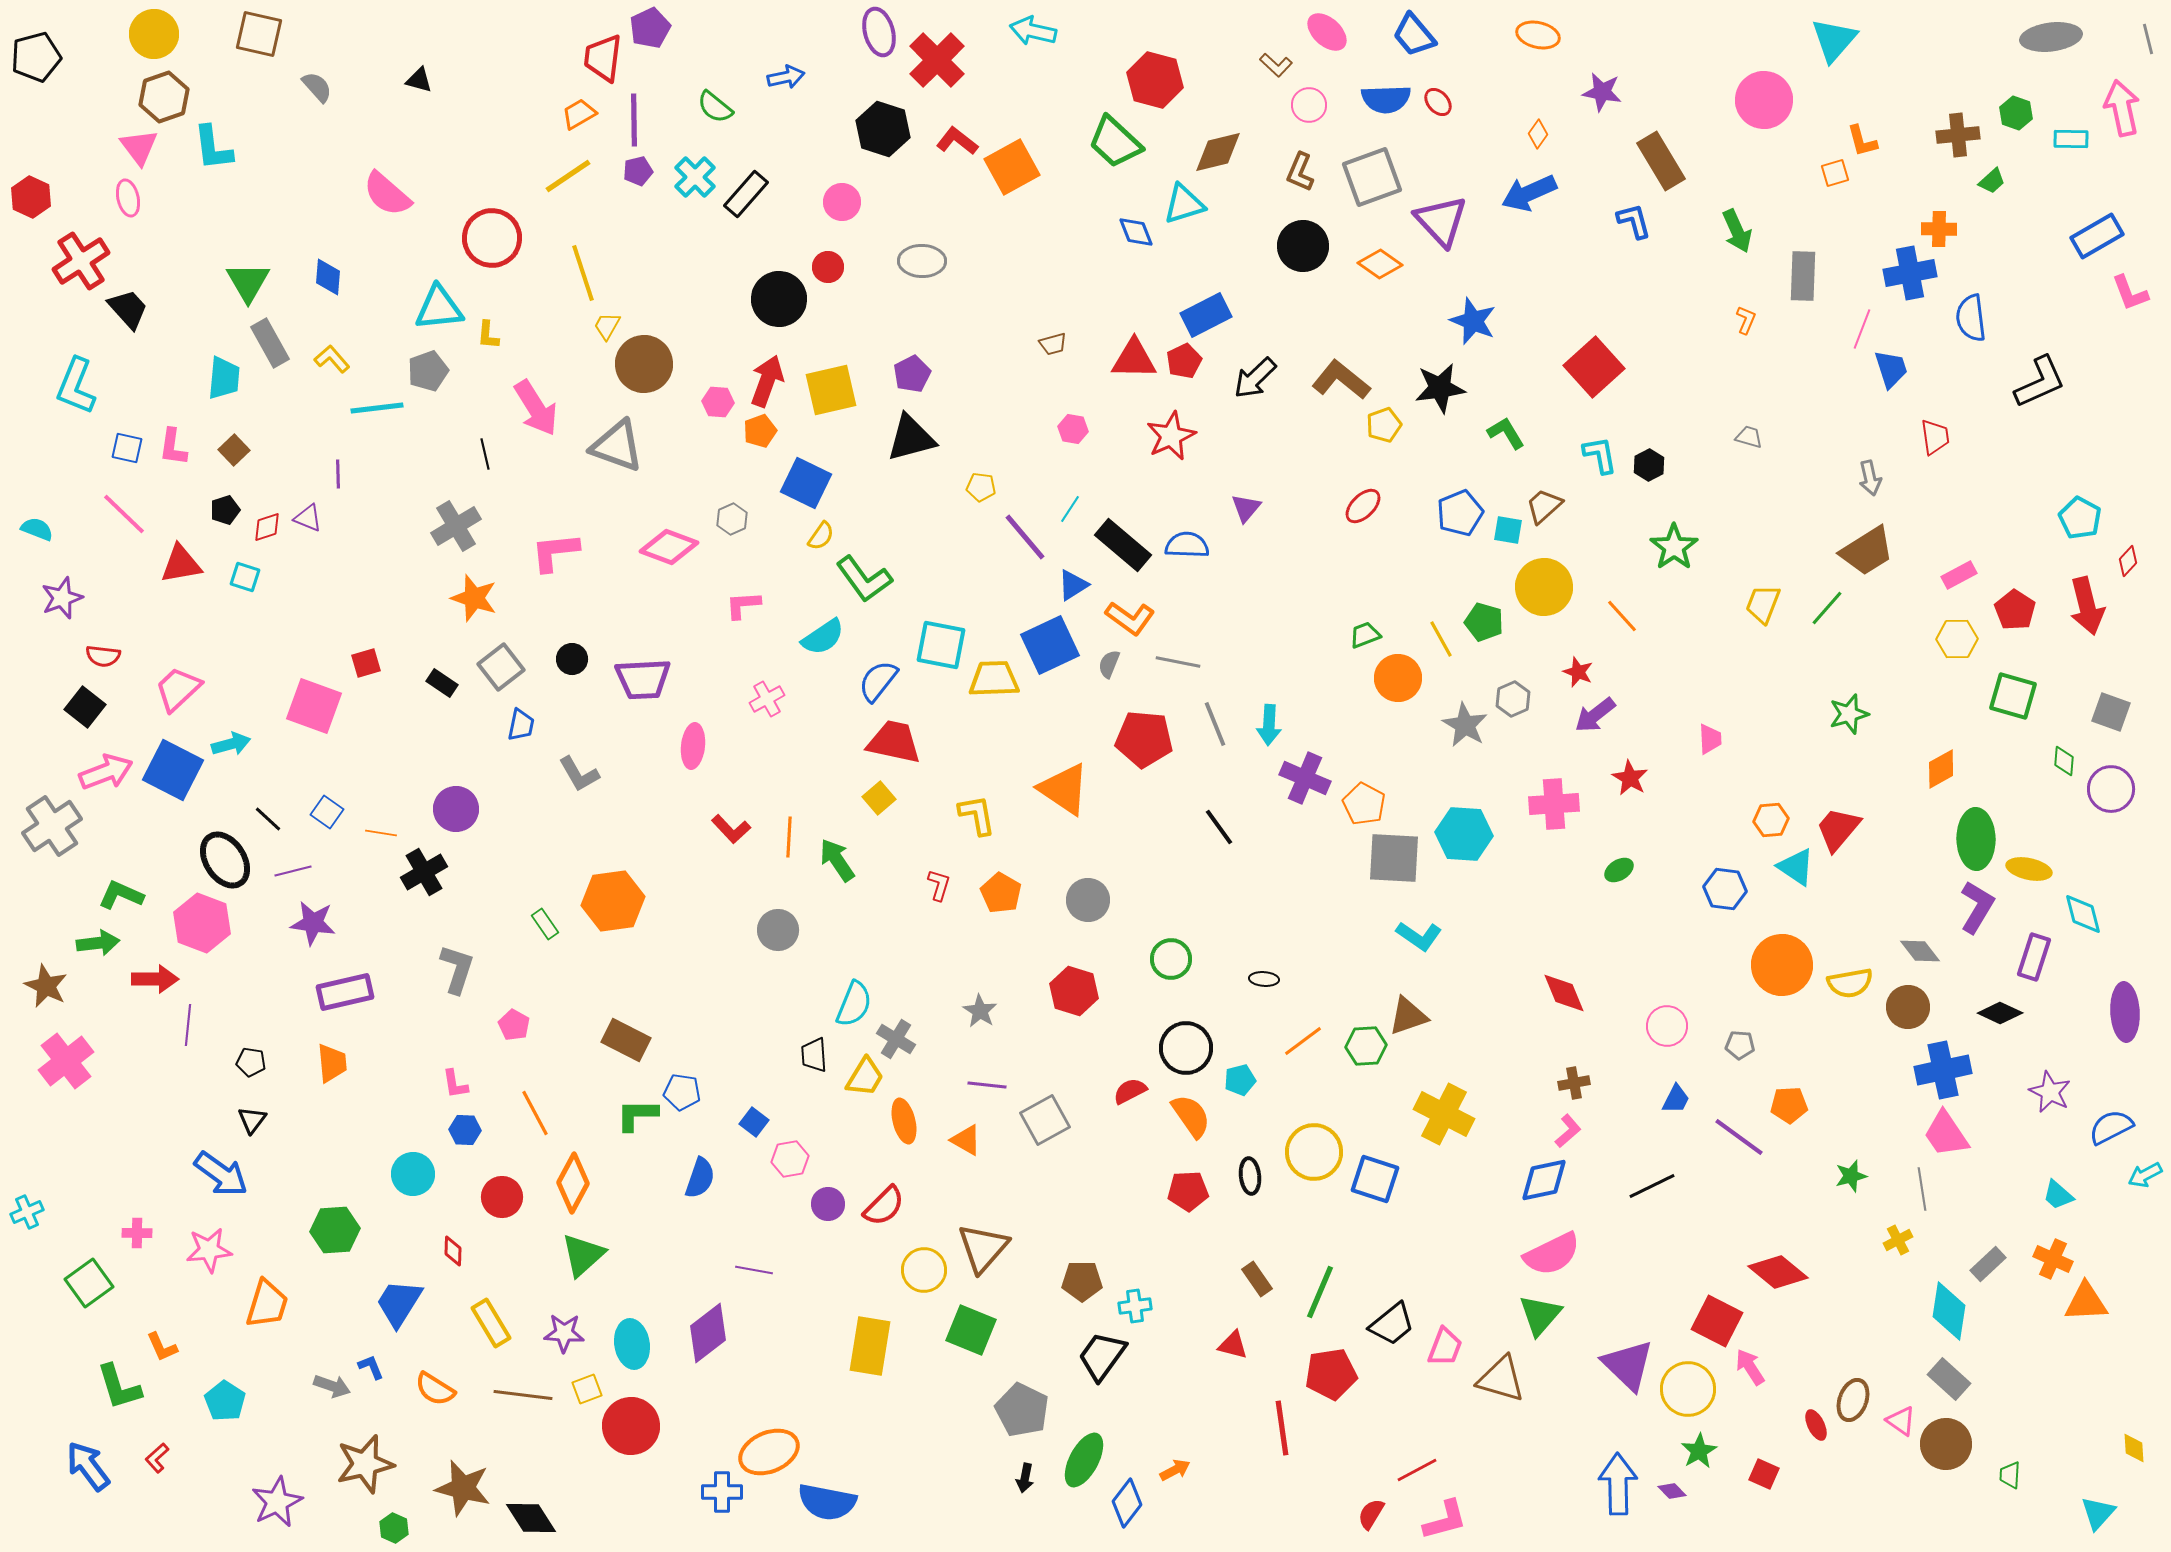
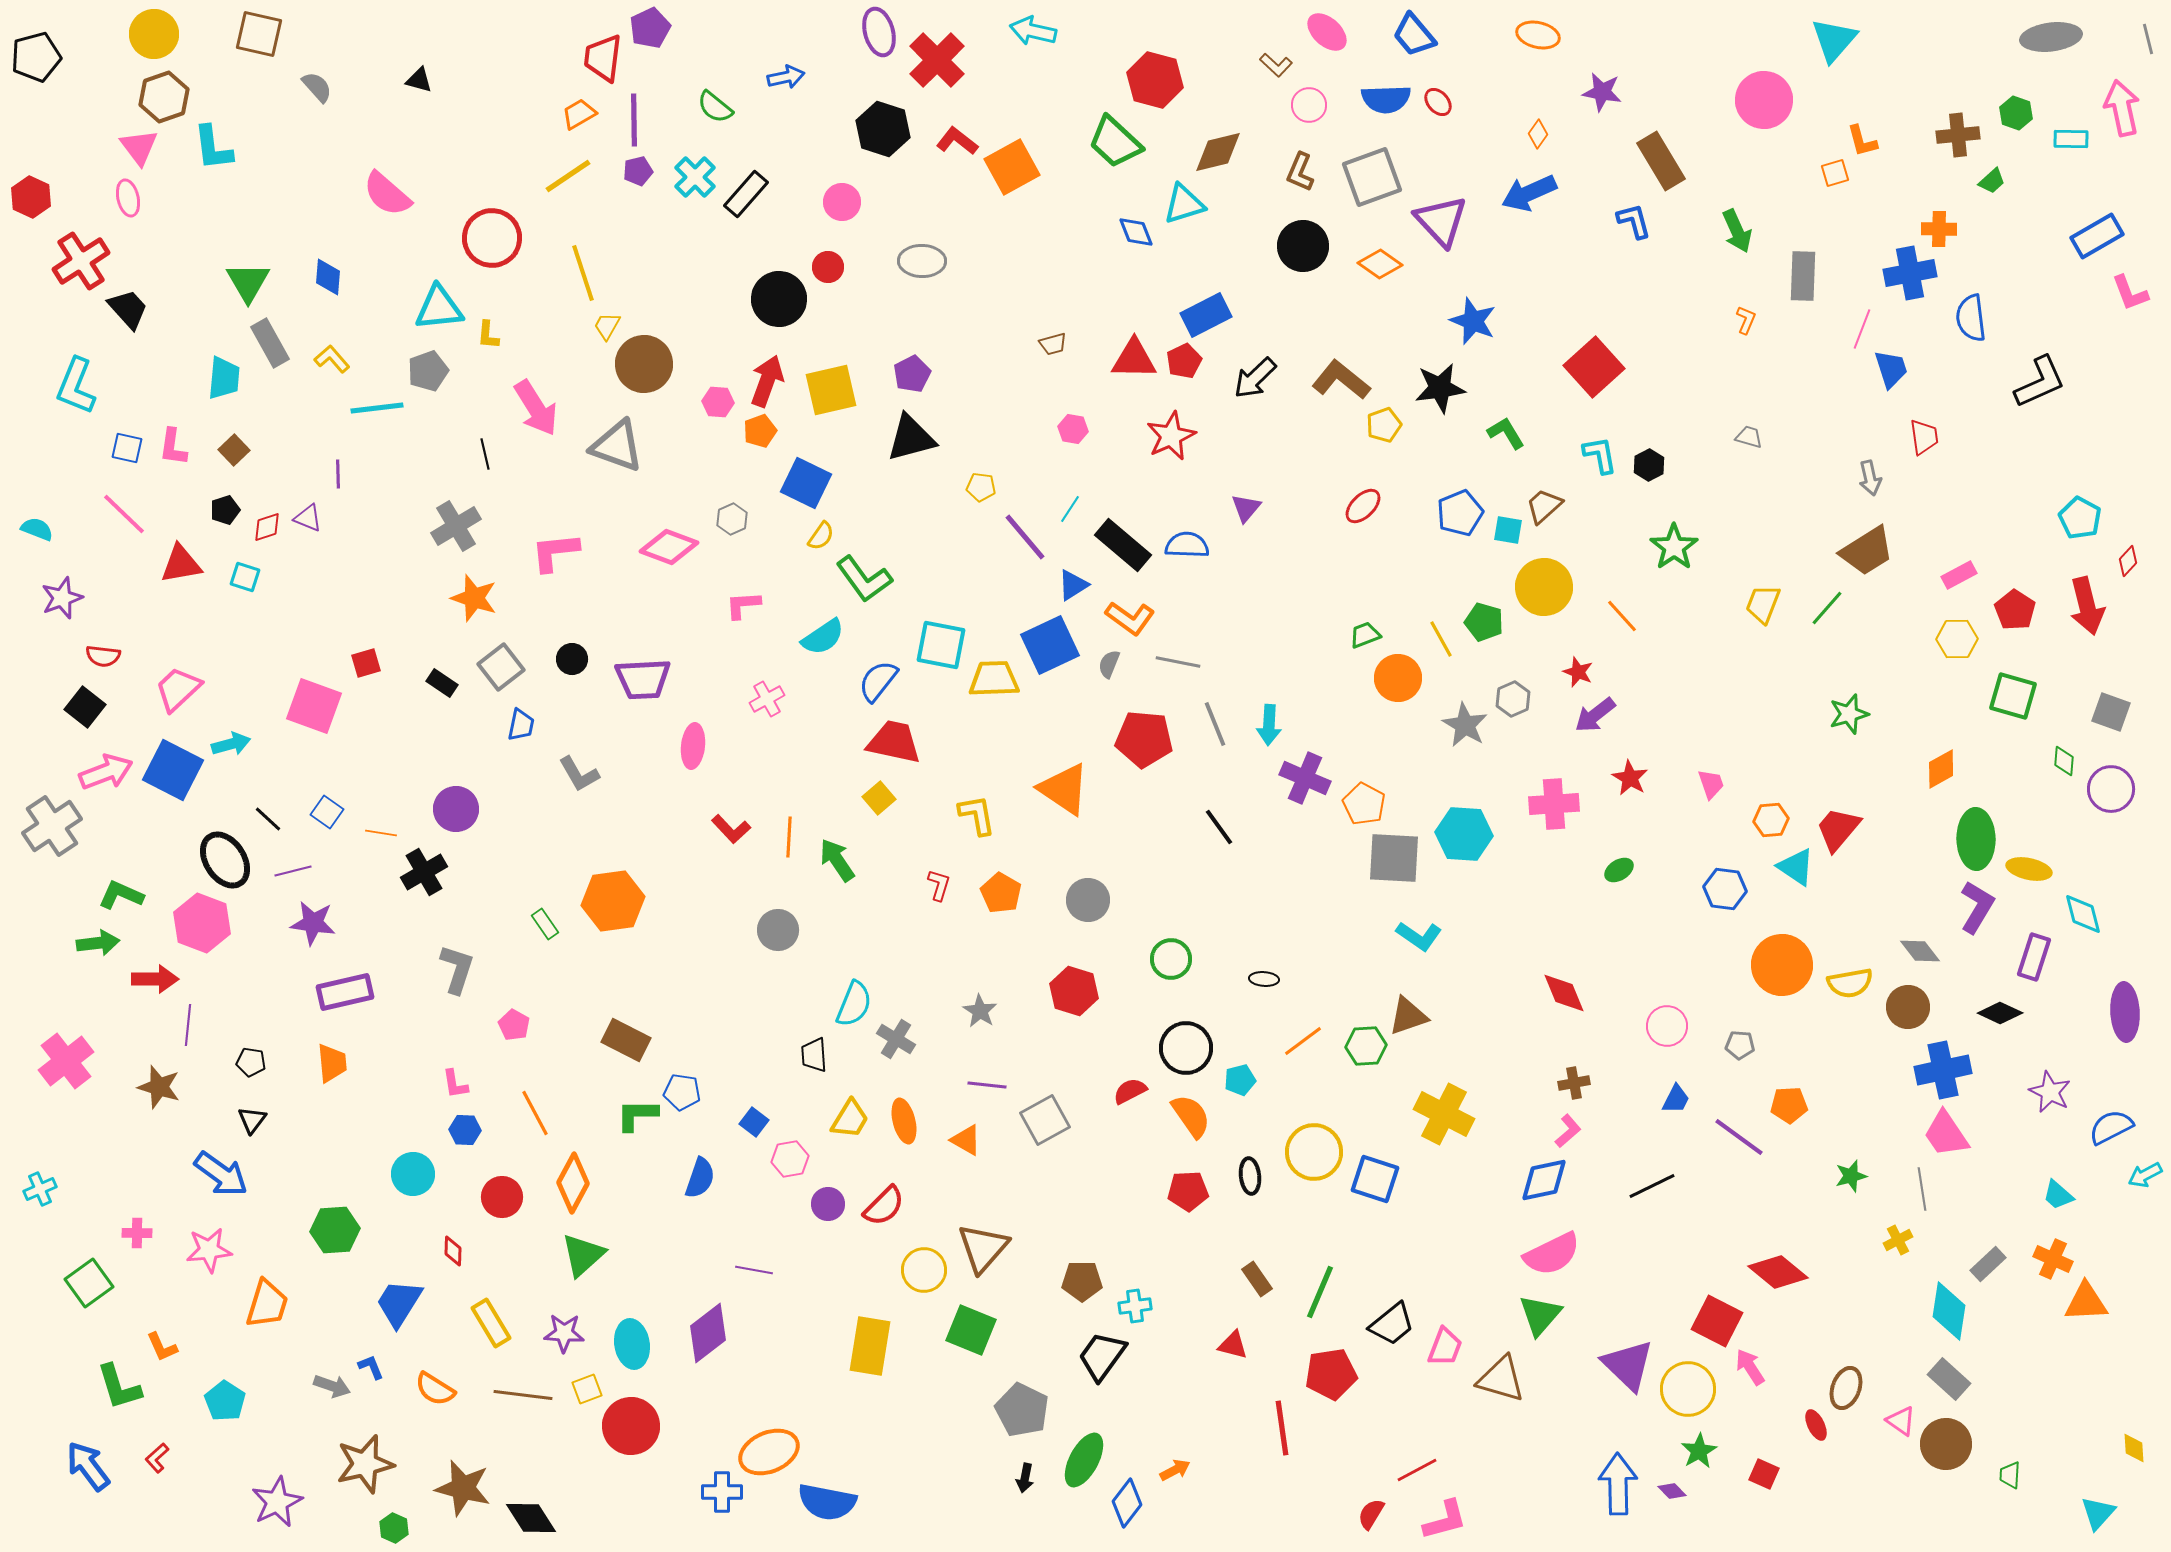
red trapezoid at (1935, 437): moved 11 px left
pink trapezoid at (1710, 739): moved 1 px right, 45 px down; rotated 16 degrees counterclockwise
brown star at (46, 986): moved 113 px right, 101 px down; rotated 9 degrees counterclockwise
yellow trapezoid at (865, 1077): moved 15 px left, 42 px down
cyan cross at (27, 1212): moved 13 px right, 23 px up
brown ellipse at (1853, 1400): moved 7 px left, 12 px up
